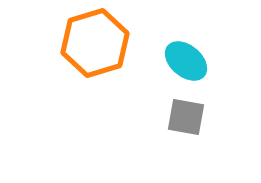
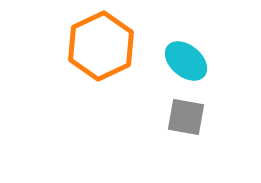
orange hexagon: moved 6 px right, 3 px down; rotated 8 degrees counterclockwise
